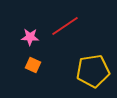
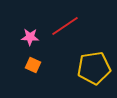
yellow pentagon: moved 1 px right, 3 px up
